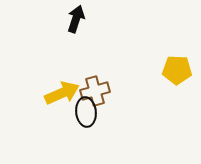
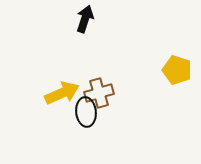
black arrow: moved 9 px right
yellow pentagon: rotated 16 degrees clockwise
brown cross: moved 4 px right, 2 px down
